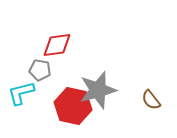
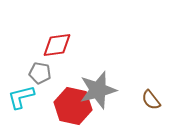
gray pentagon: moved 3 px down
cyan L-shape: moved 4 px down
